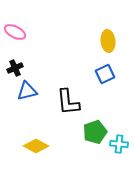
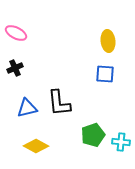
pink ellipse: moved 1 px right, 1 px down
blue square: rotated 30 degrees clockwise
blue triangle: moved 17 px down
black L-shape: moved 9 px left, 1 px down
green pentagon: moved 2 px left, 3 px down
cyan cross: moved 2 px right, 2 px up
